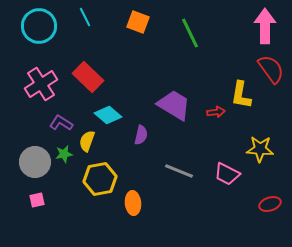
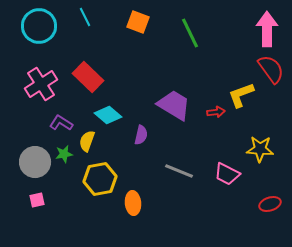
pink arrow: moved 2 px right, 3 px down
yellow L-shape: rotated 60 degrees clockwise
